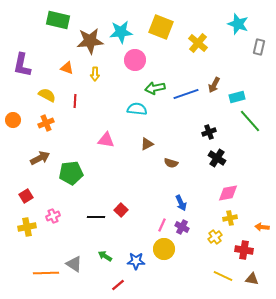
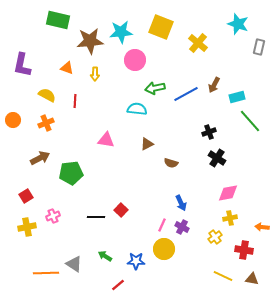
blue line at (186, 94): rotated 10 degrees counterclockwise
